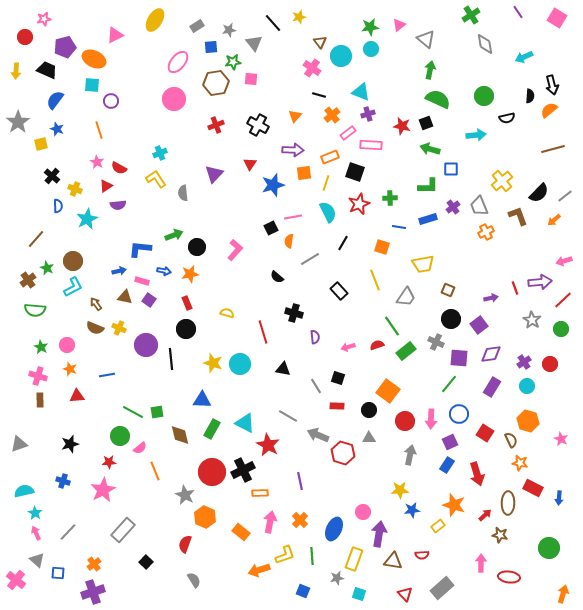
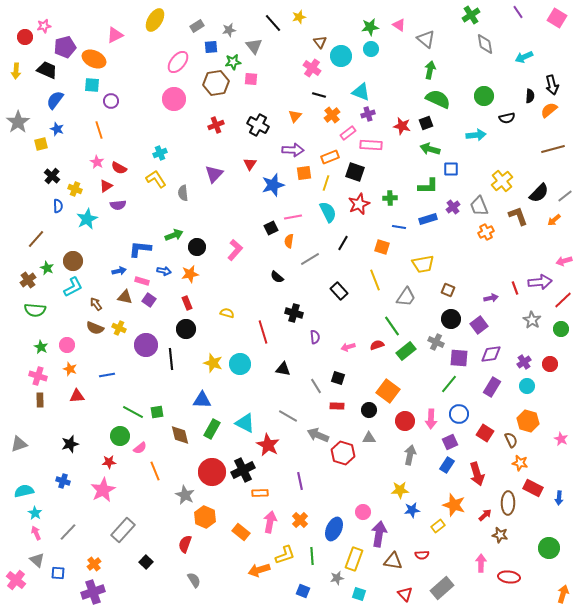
pink star at (44, 19): moved 7 px down
pink triangle at (399, 25): rotated 48 degrees counterclockwise
gray triangle at (254, 43): moved 3 px down
